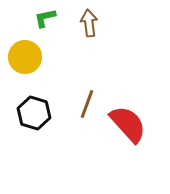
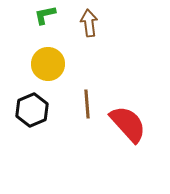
green L-shape: moved 3 px up
yellow circle: moved 23 px right, 7 px down
brown line: rotated 24 degrees counterclockwise
black hexagon: moved 2 px left, 3 px up; rotated 20 degrees clockwise
